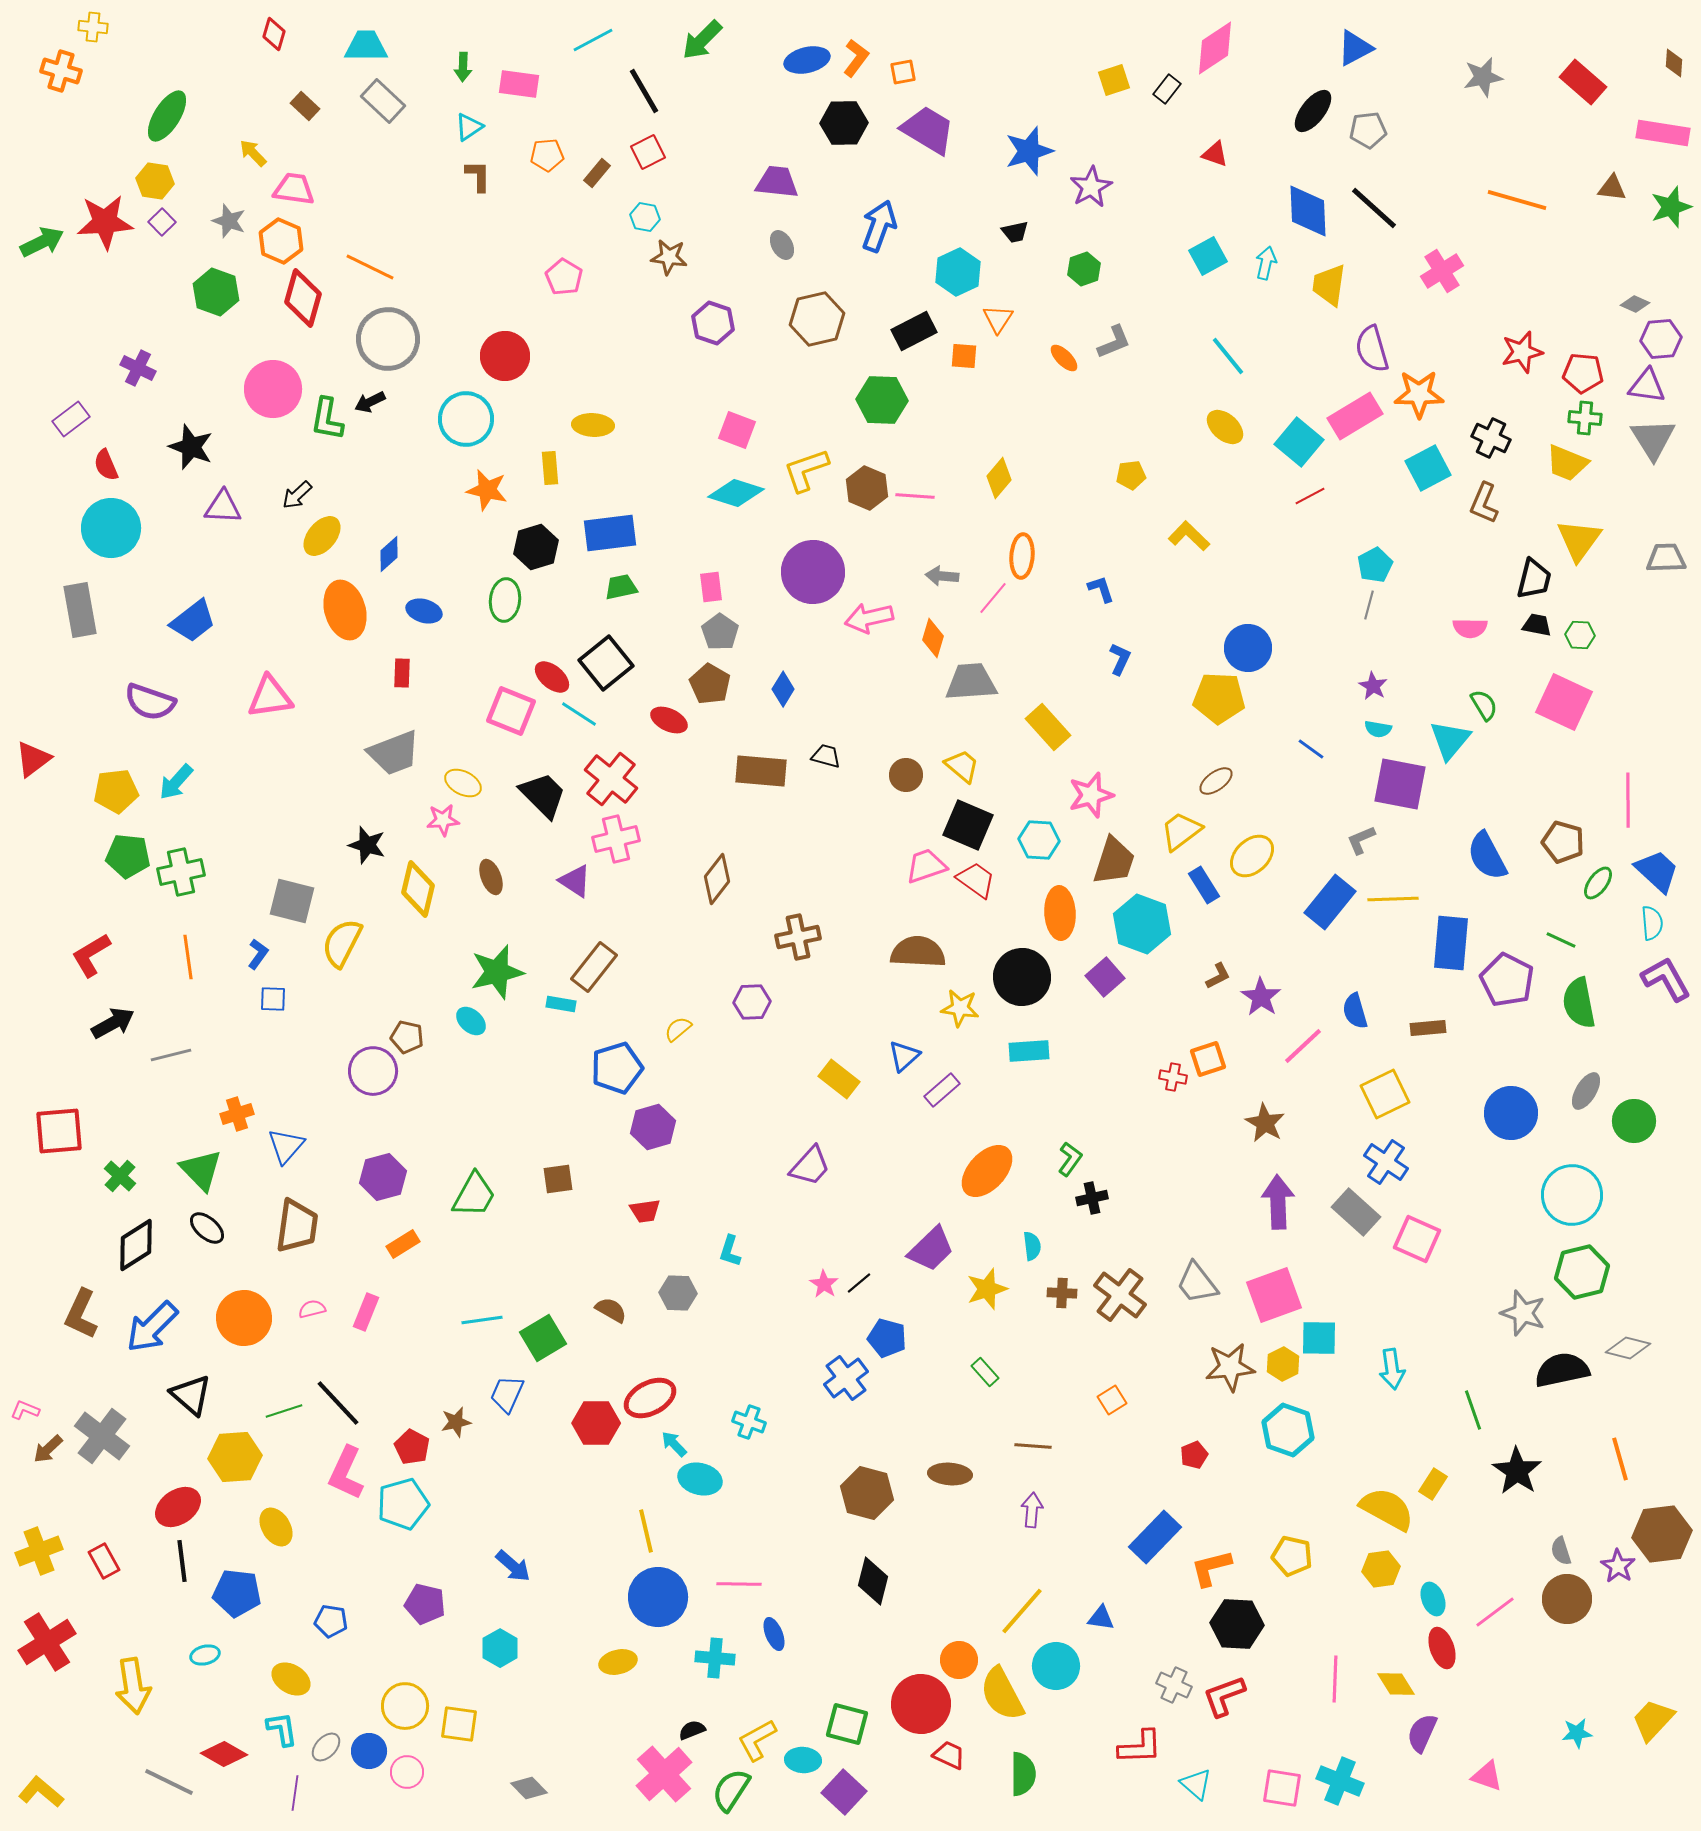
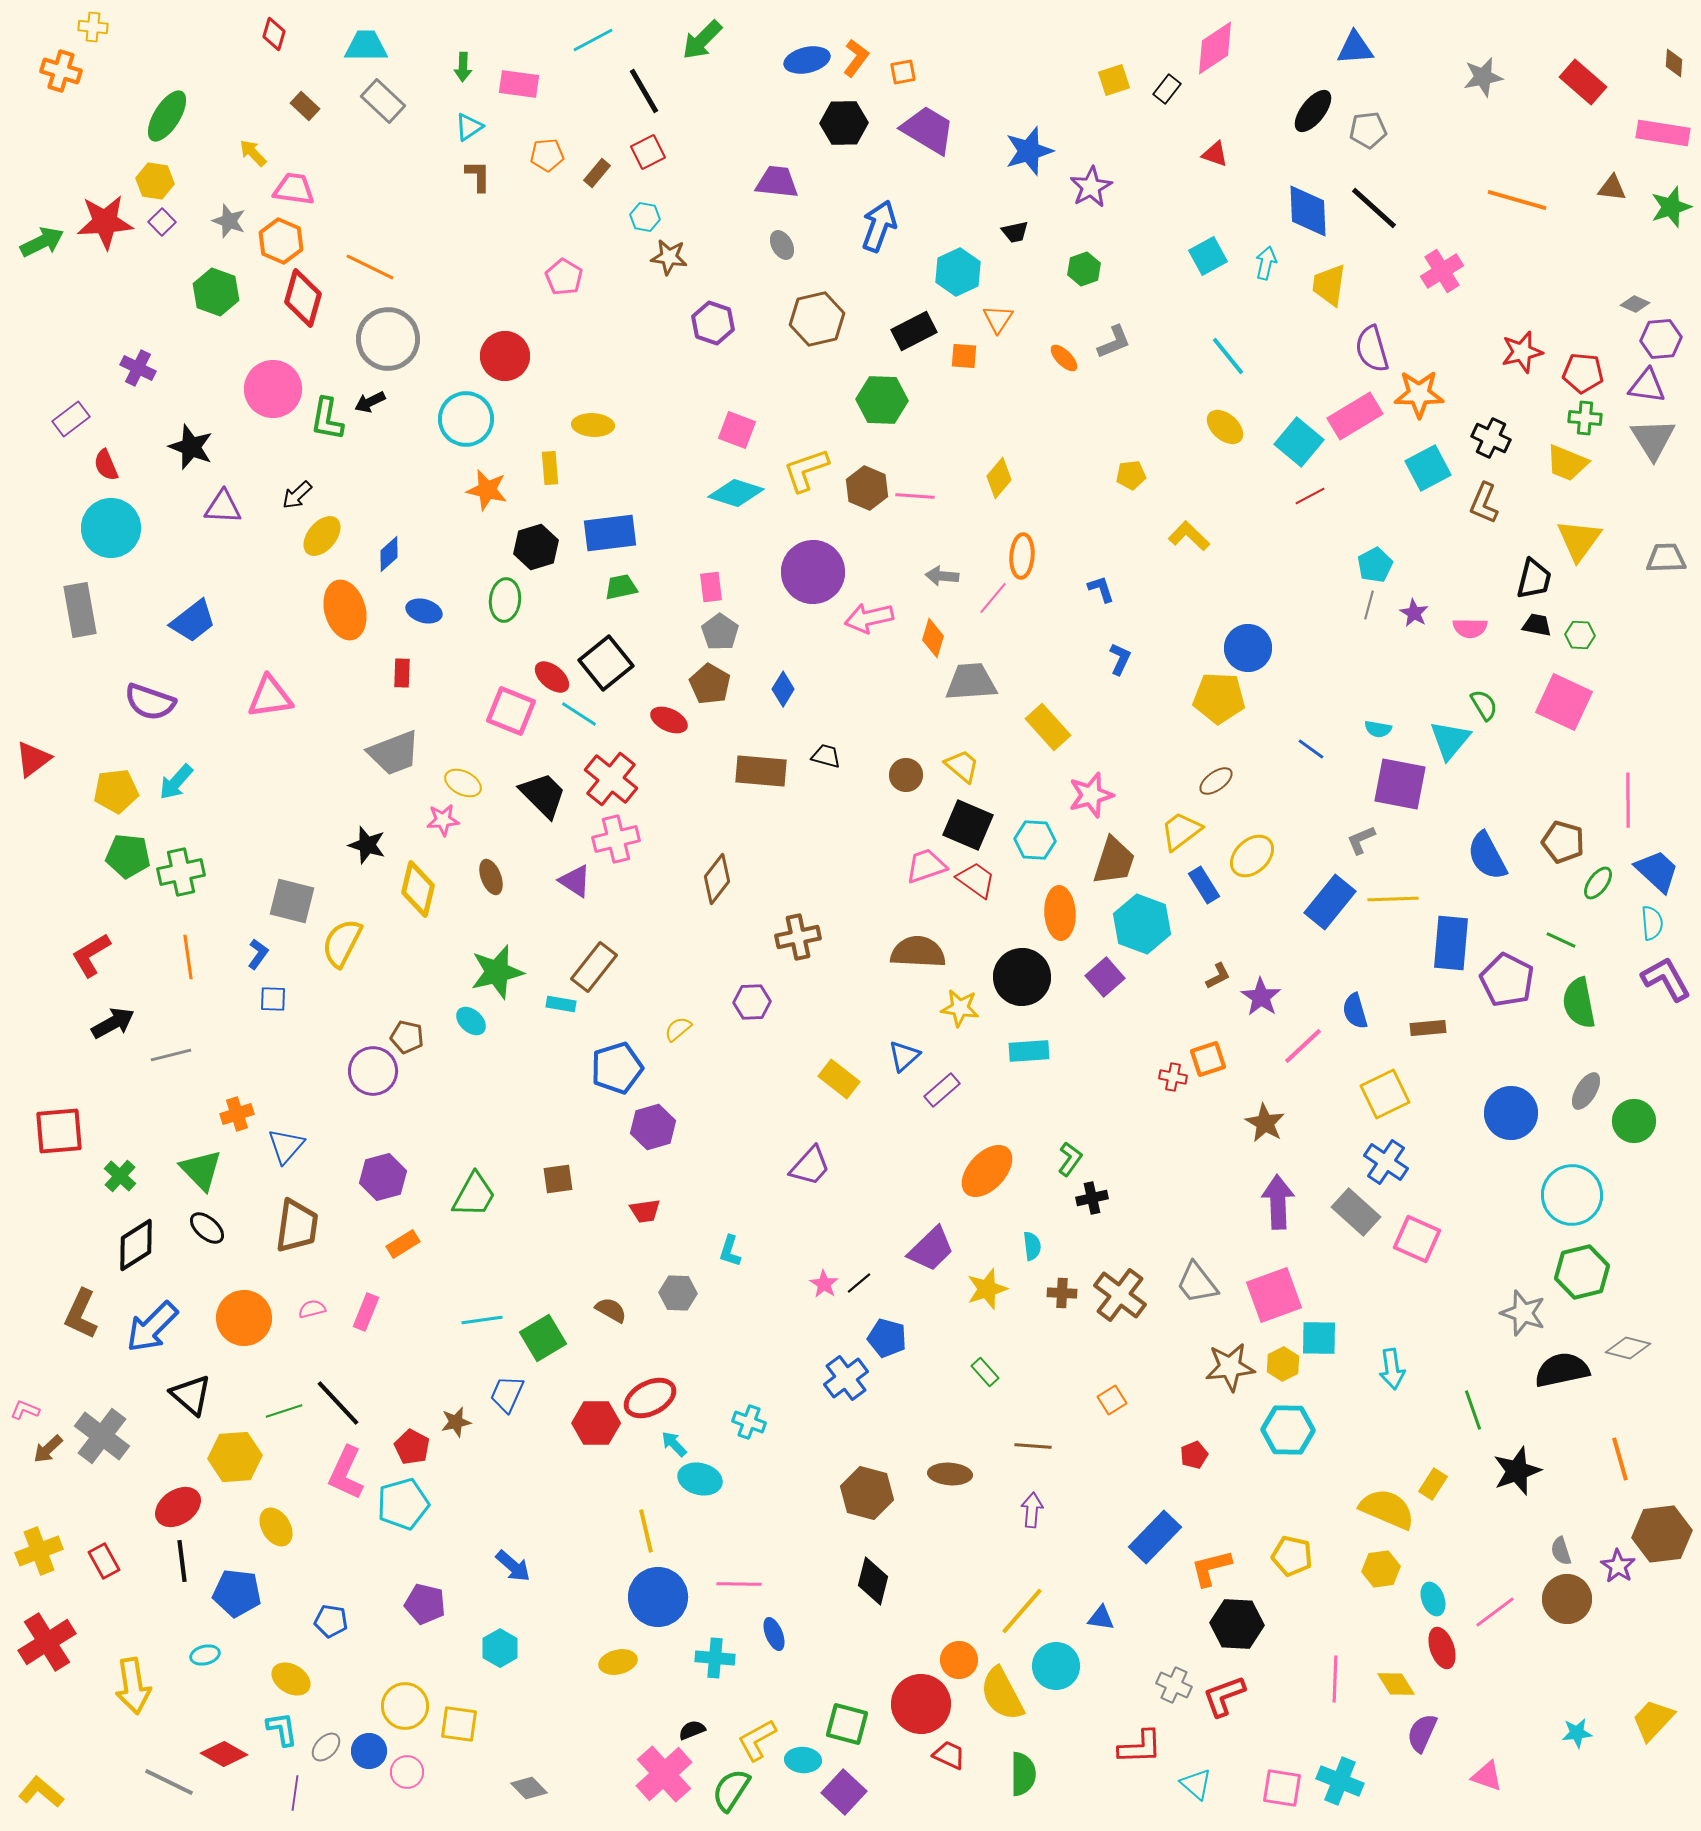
blue triangle at (1355, 48): rotated 24 degrees clockwise
purple star at (1373, 686): moved 41 px right, 73 px up
cyan hexagon at (1039, 840): moved 4 px left
cyan hexagon at (1288, 1430): rotated 18 degrees counterclockwise
black star at (1517, 1471): rotated 18 degrees clockwise
yellow semicircle at (1387, 1509): rotated 6 degrees counterclockwise
